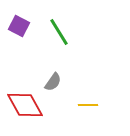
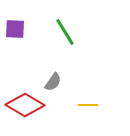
purple square: moved 4 px left, 3 px down; rotated 25 degrees counterclockwise
green line: moved 6 px right
red diamond: rotated 30 degrees counterclockwise
